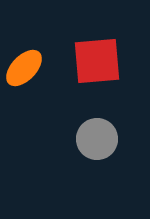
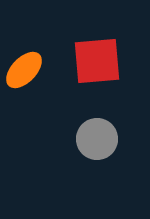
orange ellipse: moved 2 px down
